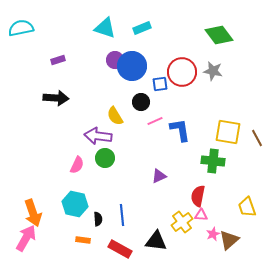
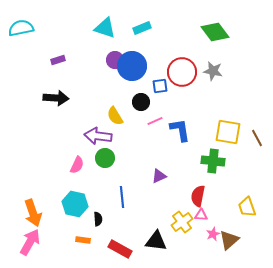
green diamond: moved 4 px left, 3 px up
blue square: moved 2 px down
blue line: moved 18 px up
pink arrow: moved 4 px right, 4 px down
